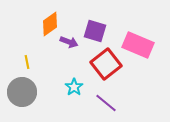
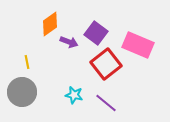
purple square: moved 1 px right, 2 px down; rotated 20 degrees clockwise
cyan star: moved 8 px down; rotated 24 degrees counterclockwise
